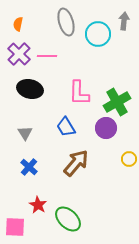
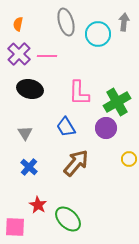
gray arrow: moved 1 px down
